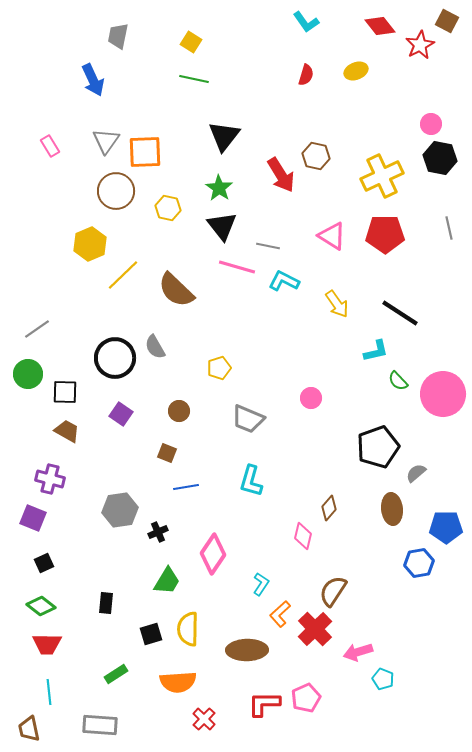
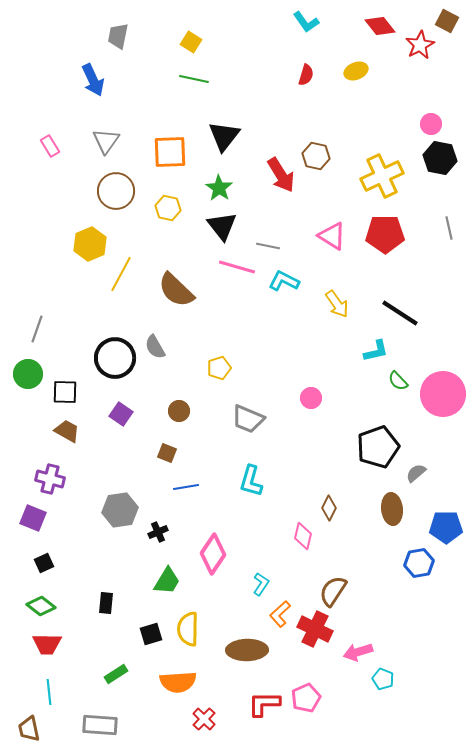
orange square at (145, 152): moved 25 px right
yellow line at (123, 275): moved 2 px left, 1 px up; rotated 18 degrees counterclockwise
gray line at (37, 329): rotated 36 degrees counterclockwise
brown diamond at (329, 508): rotated 15 degrees counterclockwise
red cross at (315, 629): rotated 20 degrees counterclockwise
